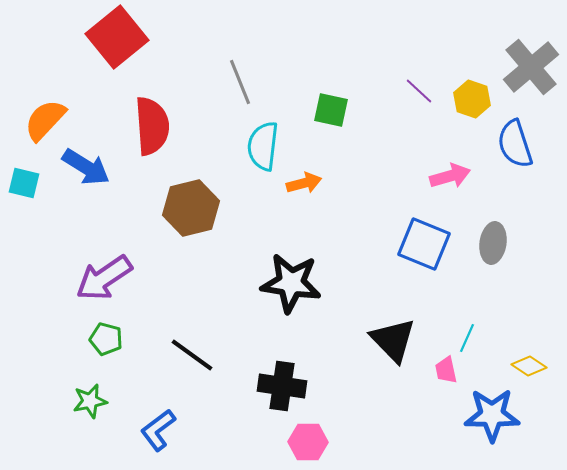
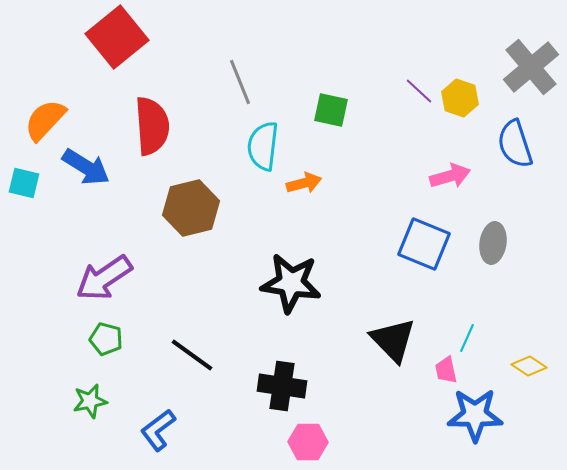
yellow hexagon: moved 12 px left, 1 px up
blue star: moved 17 px left
